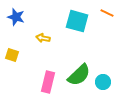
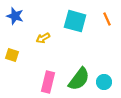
orange line: moved 6 px down; rotated 40 degrees clockwise
blue star: moved 1 px left, 1 px up
cyan square: moved 2 px left
yellow arrow: rotated 40 degrees counterclockwise
green semicircle: moved 4 px down; rotated 10 degrees counterclockwise
cyan circle: moved 1 px right
